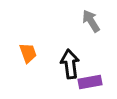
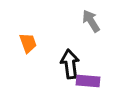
orange trapezoid: moved 10 px up
purple rectangle: moved 2 px left, 1 px up; rotated 15 degrees clockwise
